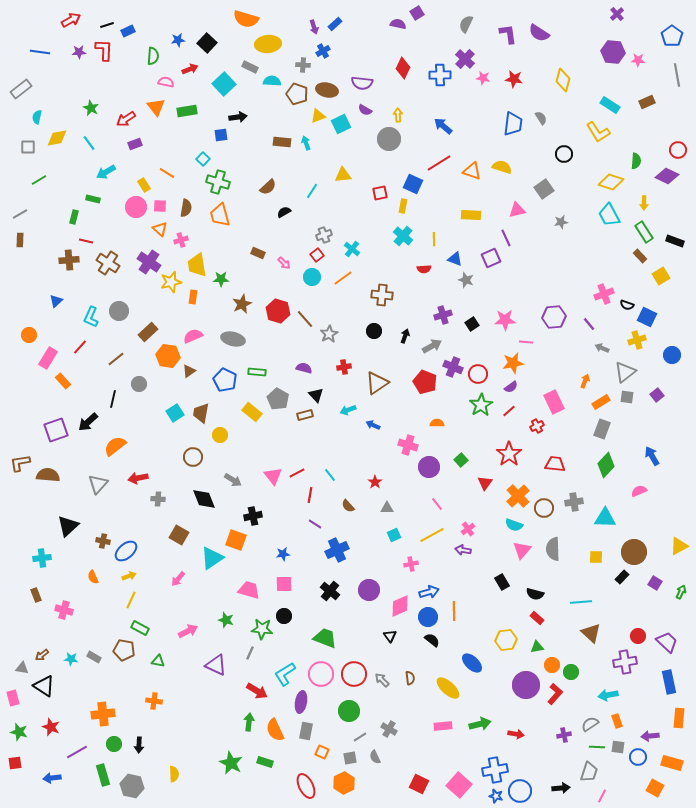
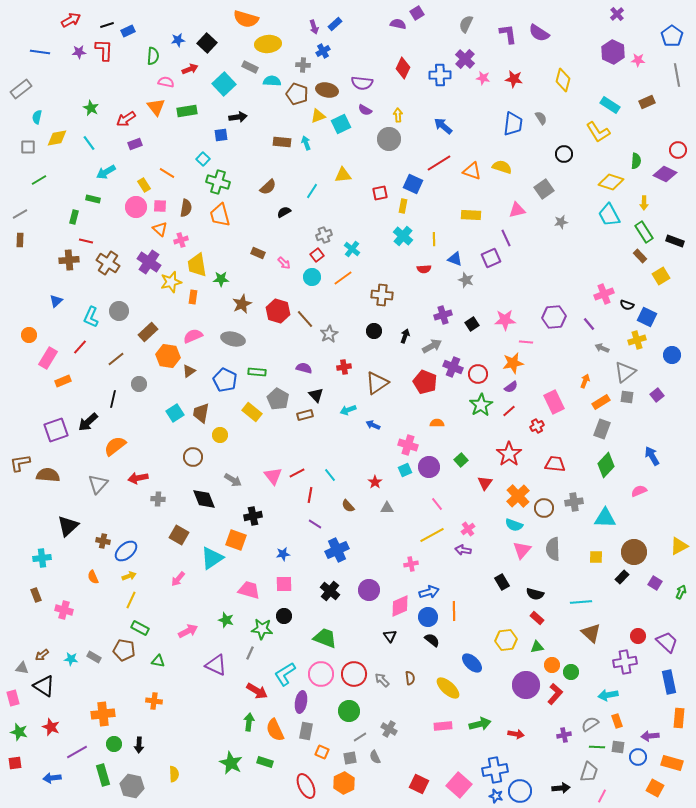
purple hexagon at (613, 52): rotated 20 degrees clockwise
purple diamond at (667, 176): moved 2 px left, 2 px up
orange rectangle at (63, 381): rotated 70 degrees counterclockwise
cyan square at (394, 535): moved 11 px right, 65 px up
